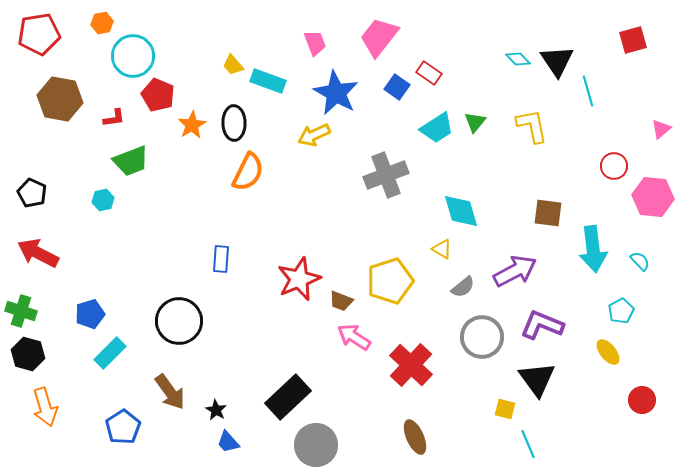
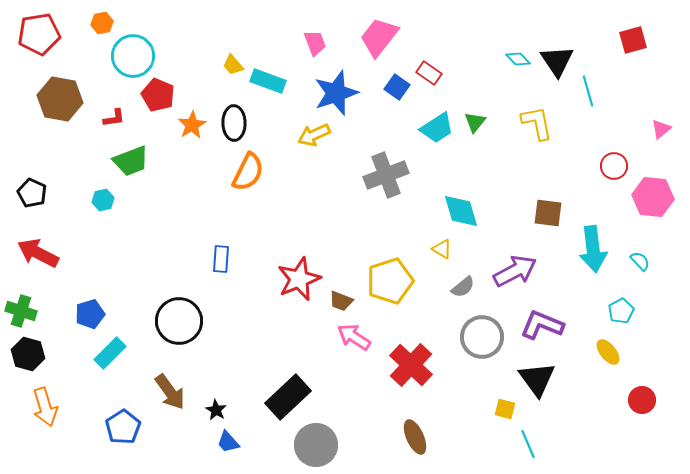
blue star at (336, 93): rotated 24 degrees clockwise
yellow L-shape at (532, 126): moved 5 px right, 3 px up
